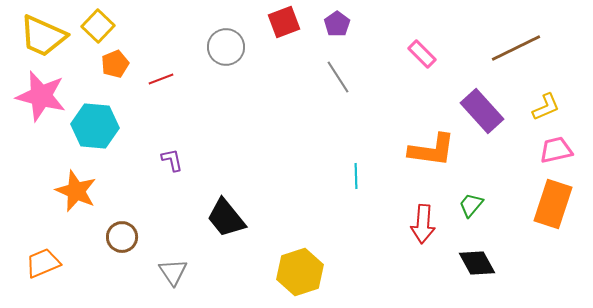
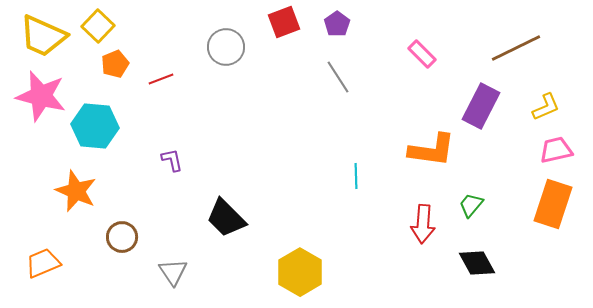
purple rectangle: moved 1 px left, 5 px up; rotated 69 degrees clockwise
black trapezoid: rotated 6 degrees counterclockwise
yellow hexagon: rotated 12 degrees counterclockwise
